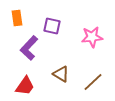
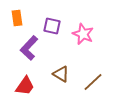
pink star: moved 9 px left, 3 px up; rotated 30 degrees clockwise
